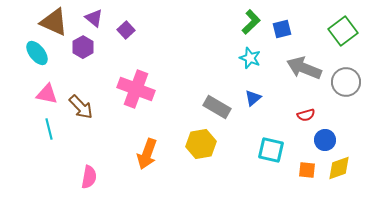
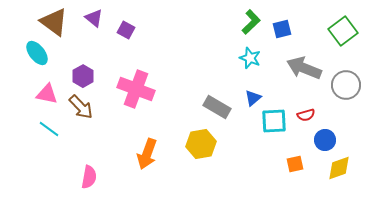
brown triangle: rotated 12 degrees clockwise
purple square: rotated 18 degrees counterclockwise
purple hexagon: moved 29 px down
gray circle: moved 3 px down
cyan line: rotated 40 degrees counterclockwise
cyan square: moved 3 px right, 29 px up; rotated 16 degrees counterclockwise
orange square: moved 12 px left, 6 px up; rotated 18 degrees counterclockwise
